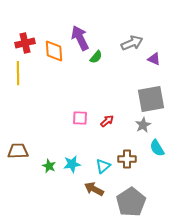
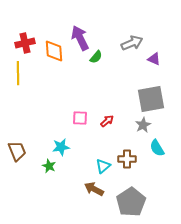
brown trapezoid: moved 1 px left; rotated 70 degrees clockwise
cyan star: moved 11 px left, 17 px up
